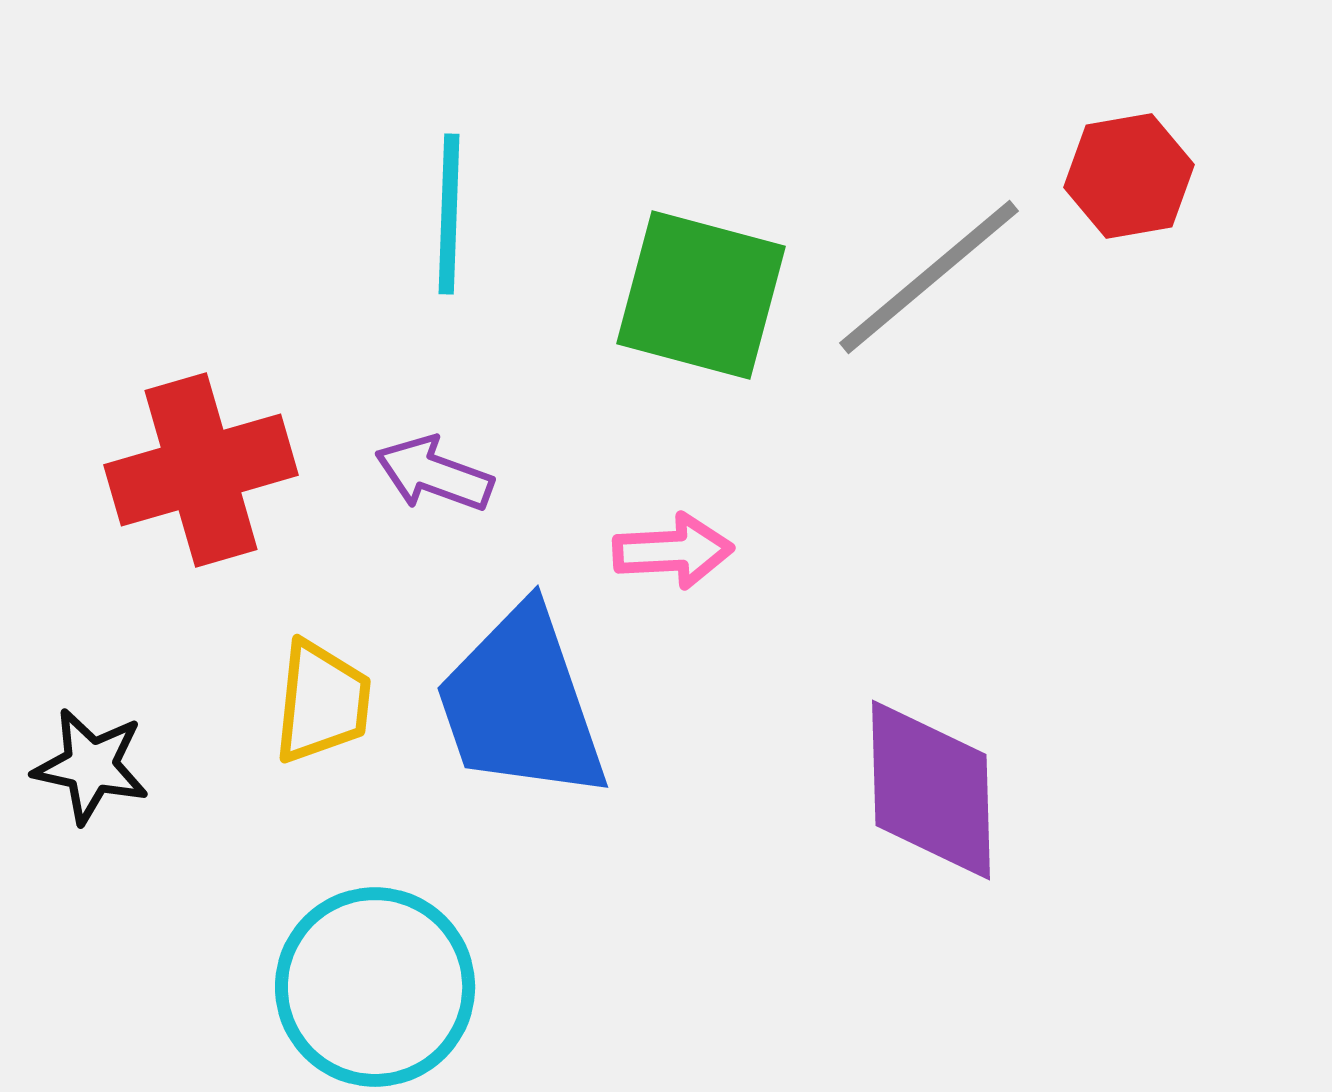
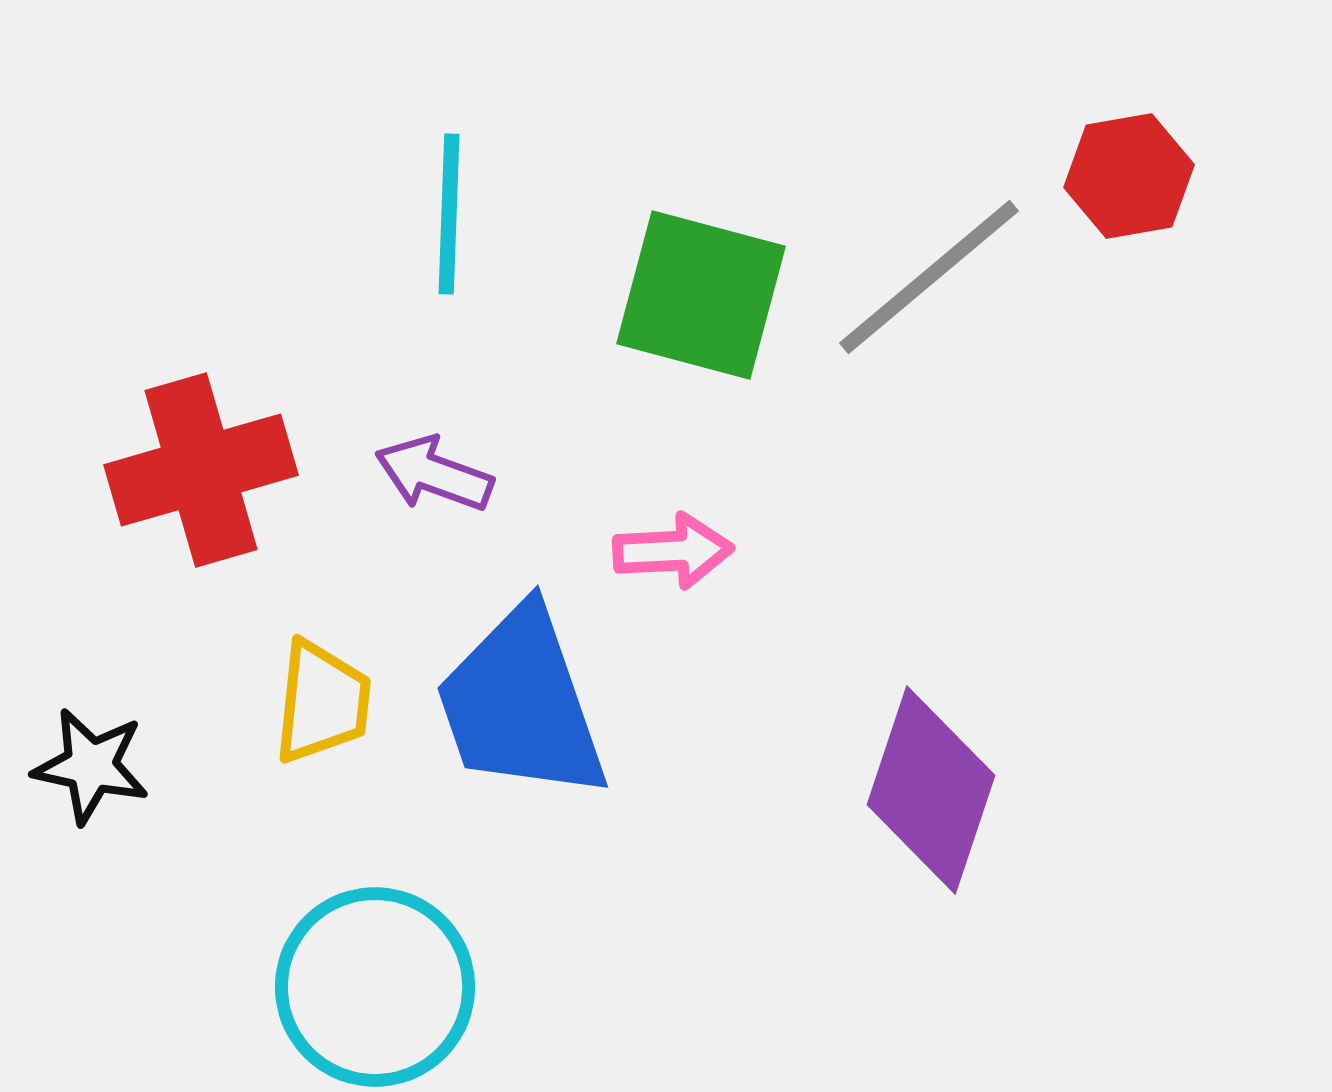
purple diamond: rotated 20 degrees clockwise
